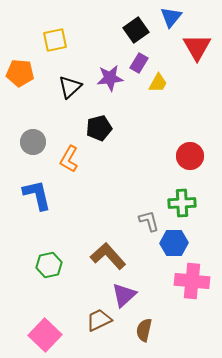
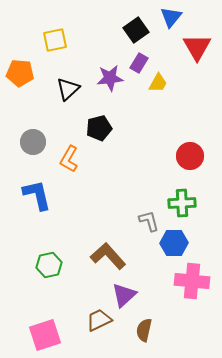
black triangle: moved 2 px left, 2 px down
pink square: rotated 28 degrees clockwise
